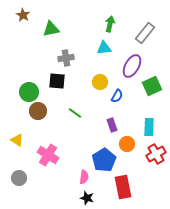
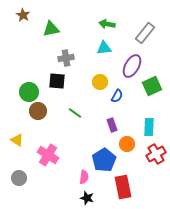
green arrow: moved 3 px left; rotated 91 degrees counterclockwise
